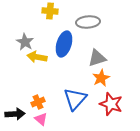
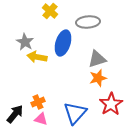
yellow cross: rotated 35 degrees clockwise
blue ellipse: moved 1 px left, 1 px up
gray triangle: moved 1 px down
orange star: moved 3 px left; rotated 12 degrees clockwise
blue triangle: moved 14 px down
red star: rotated 20 degrees clockwise
black arrow: rotated 48 degrees counterclockwise
pink triangle: rotated 24 degrees counterclockwise
